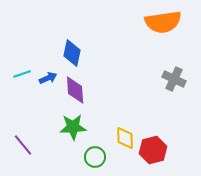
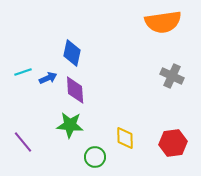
cyan line: moved 1 px right, 2 px up
gray cross: moved 2 px left, 3 px up
green star: moved 3 px left, 2 px up; rotated 8 degrees clockwise
purple line: moved 3 px up
red hexagon: moved 20 px right, 7 px up; rotated 8 degrees clockwise
